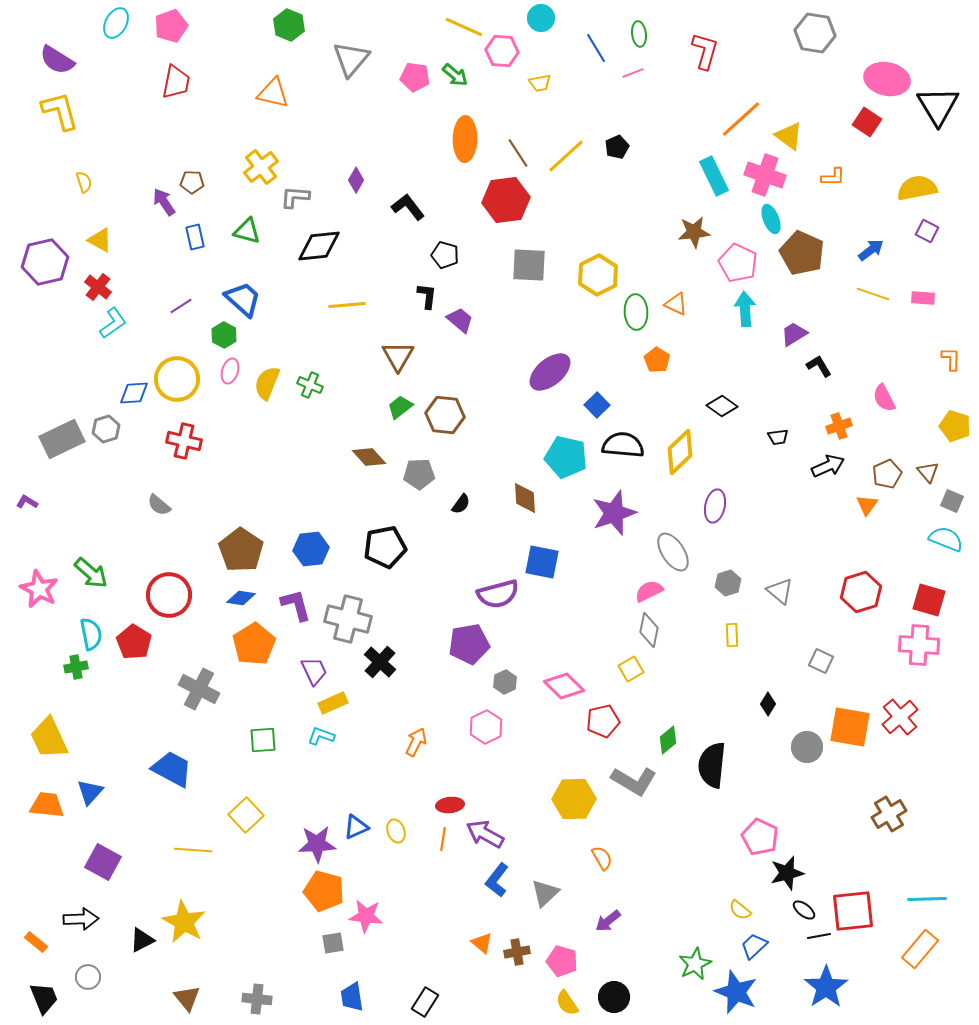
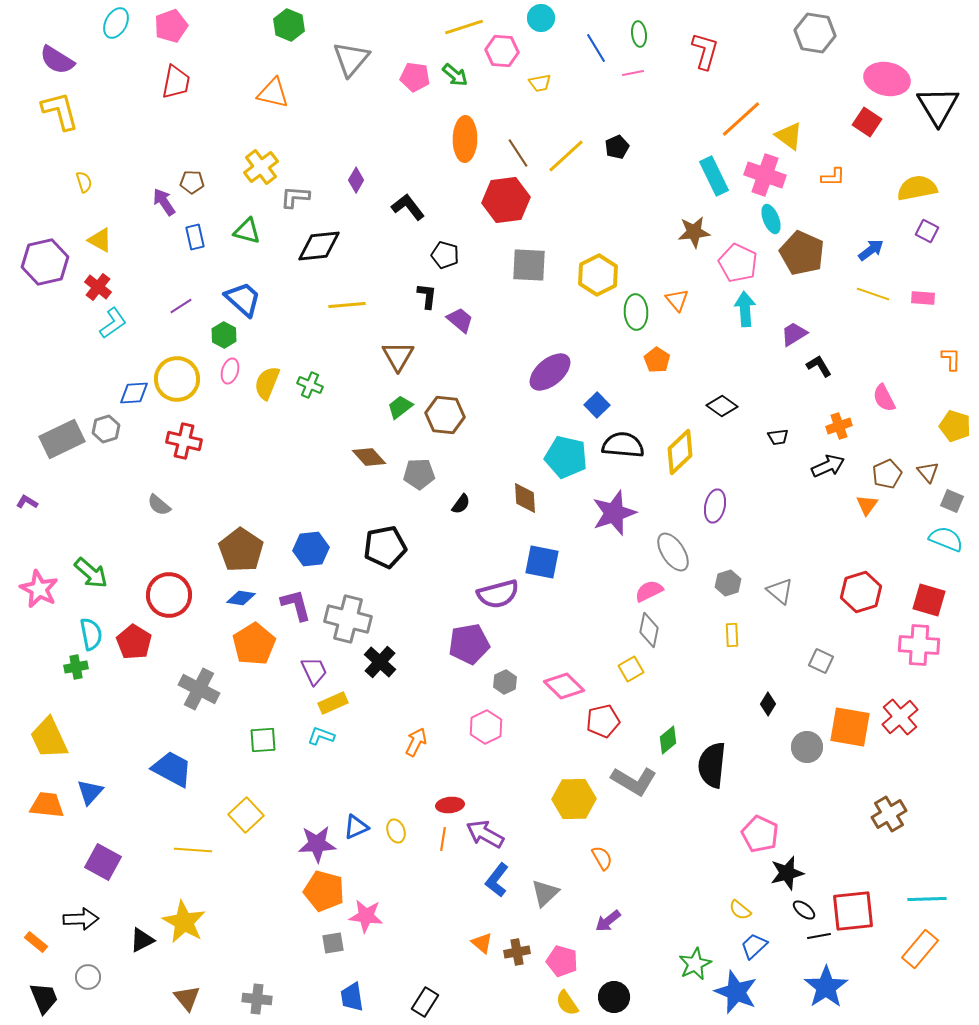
yellow line at (464, 27): rotated 42 degrees counterclockwise
pink line at (633, 73): rotated 10 degrees clockwise
orange triangle at (676, 304): moved 1 px right, 4 px up; rotated 25 degrees clockwise
pink pentagon at (760, 837): moved 3 px up
